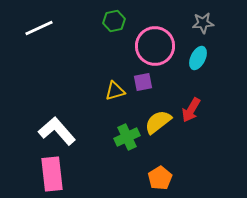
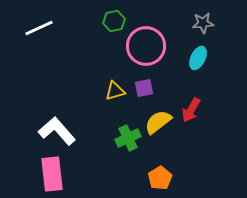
pink circle: moved 9 px left
purple square: moved 1 px right, 6 px down
green cross: moved 1 px right, 1 px down
